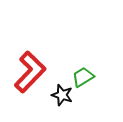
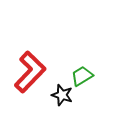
green trapezoid: moved 1 px left, 1 px up
